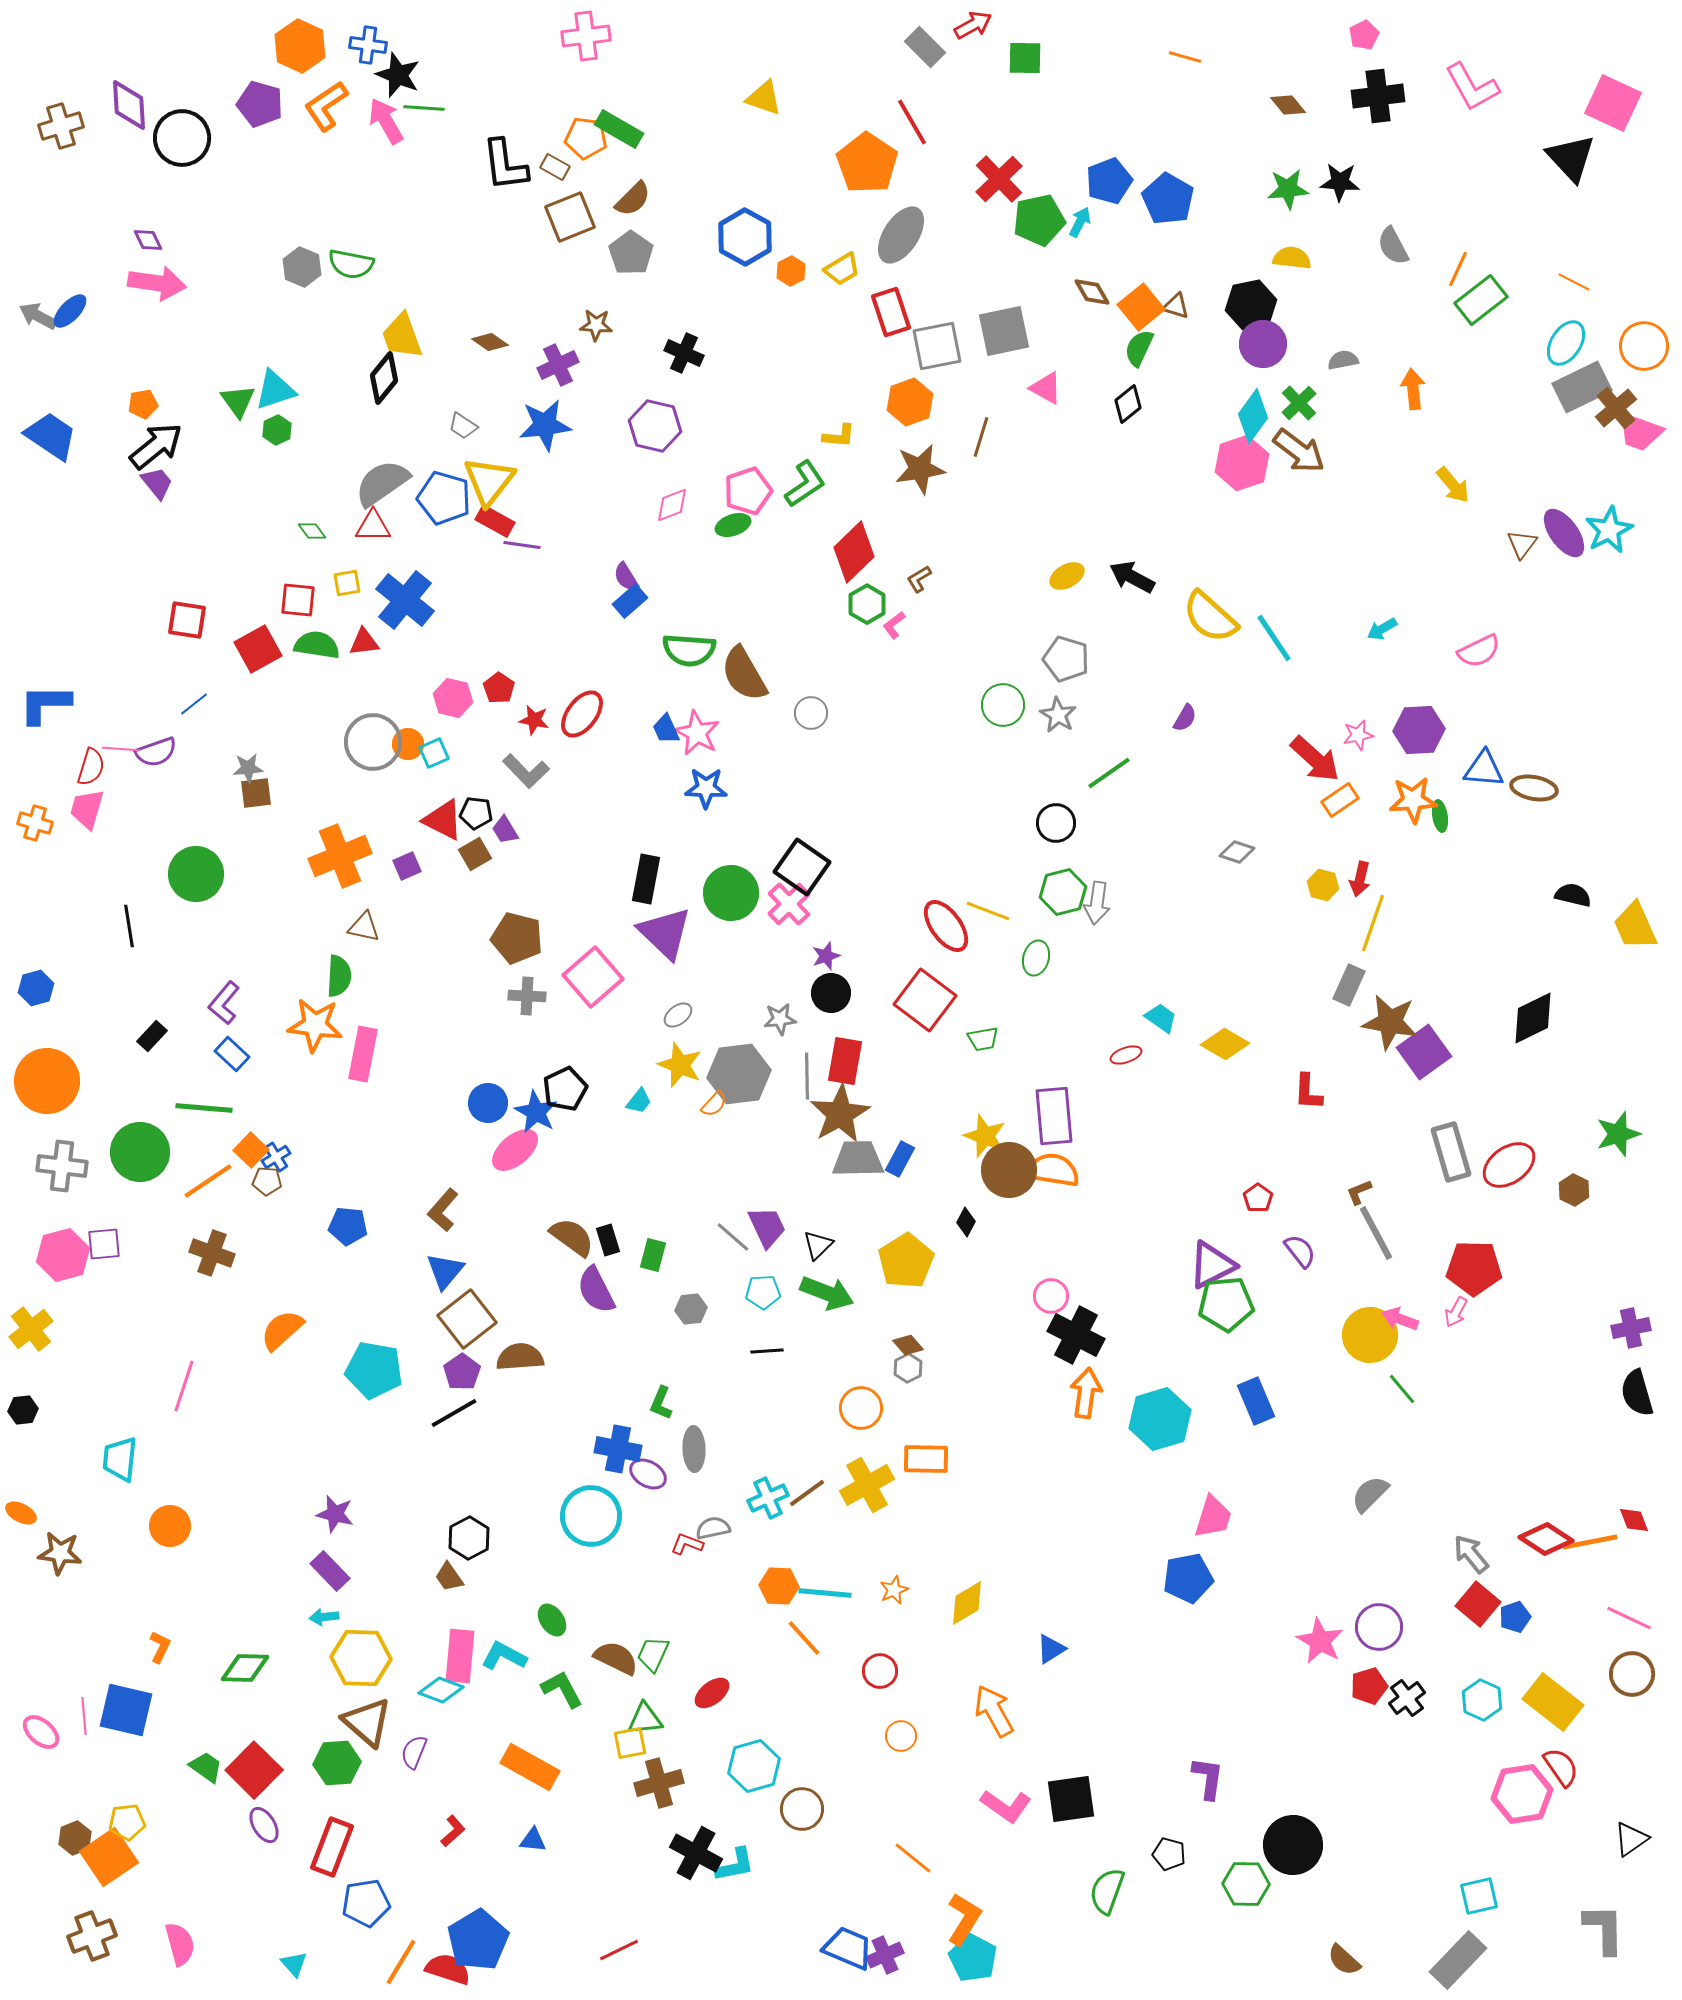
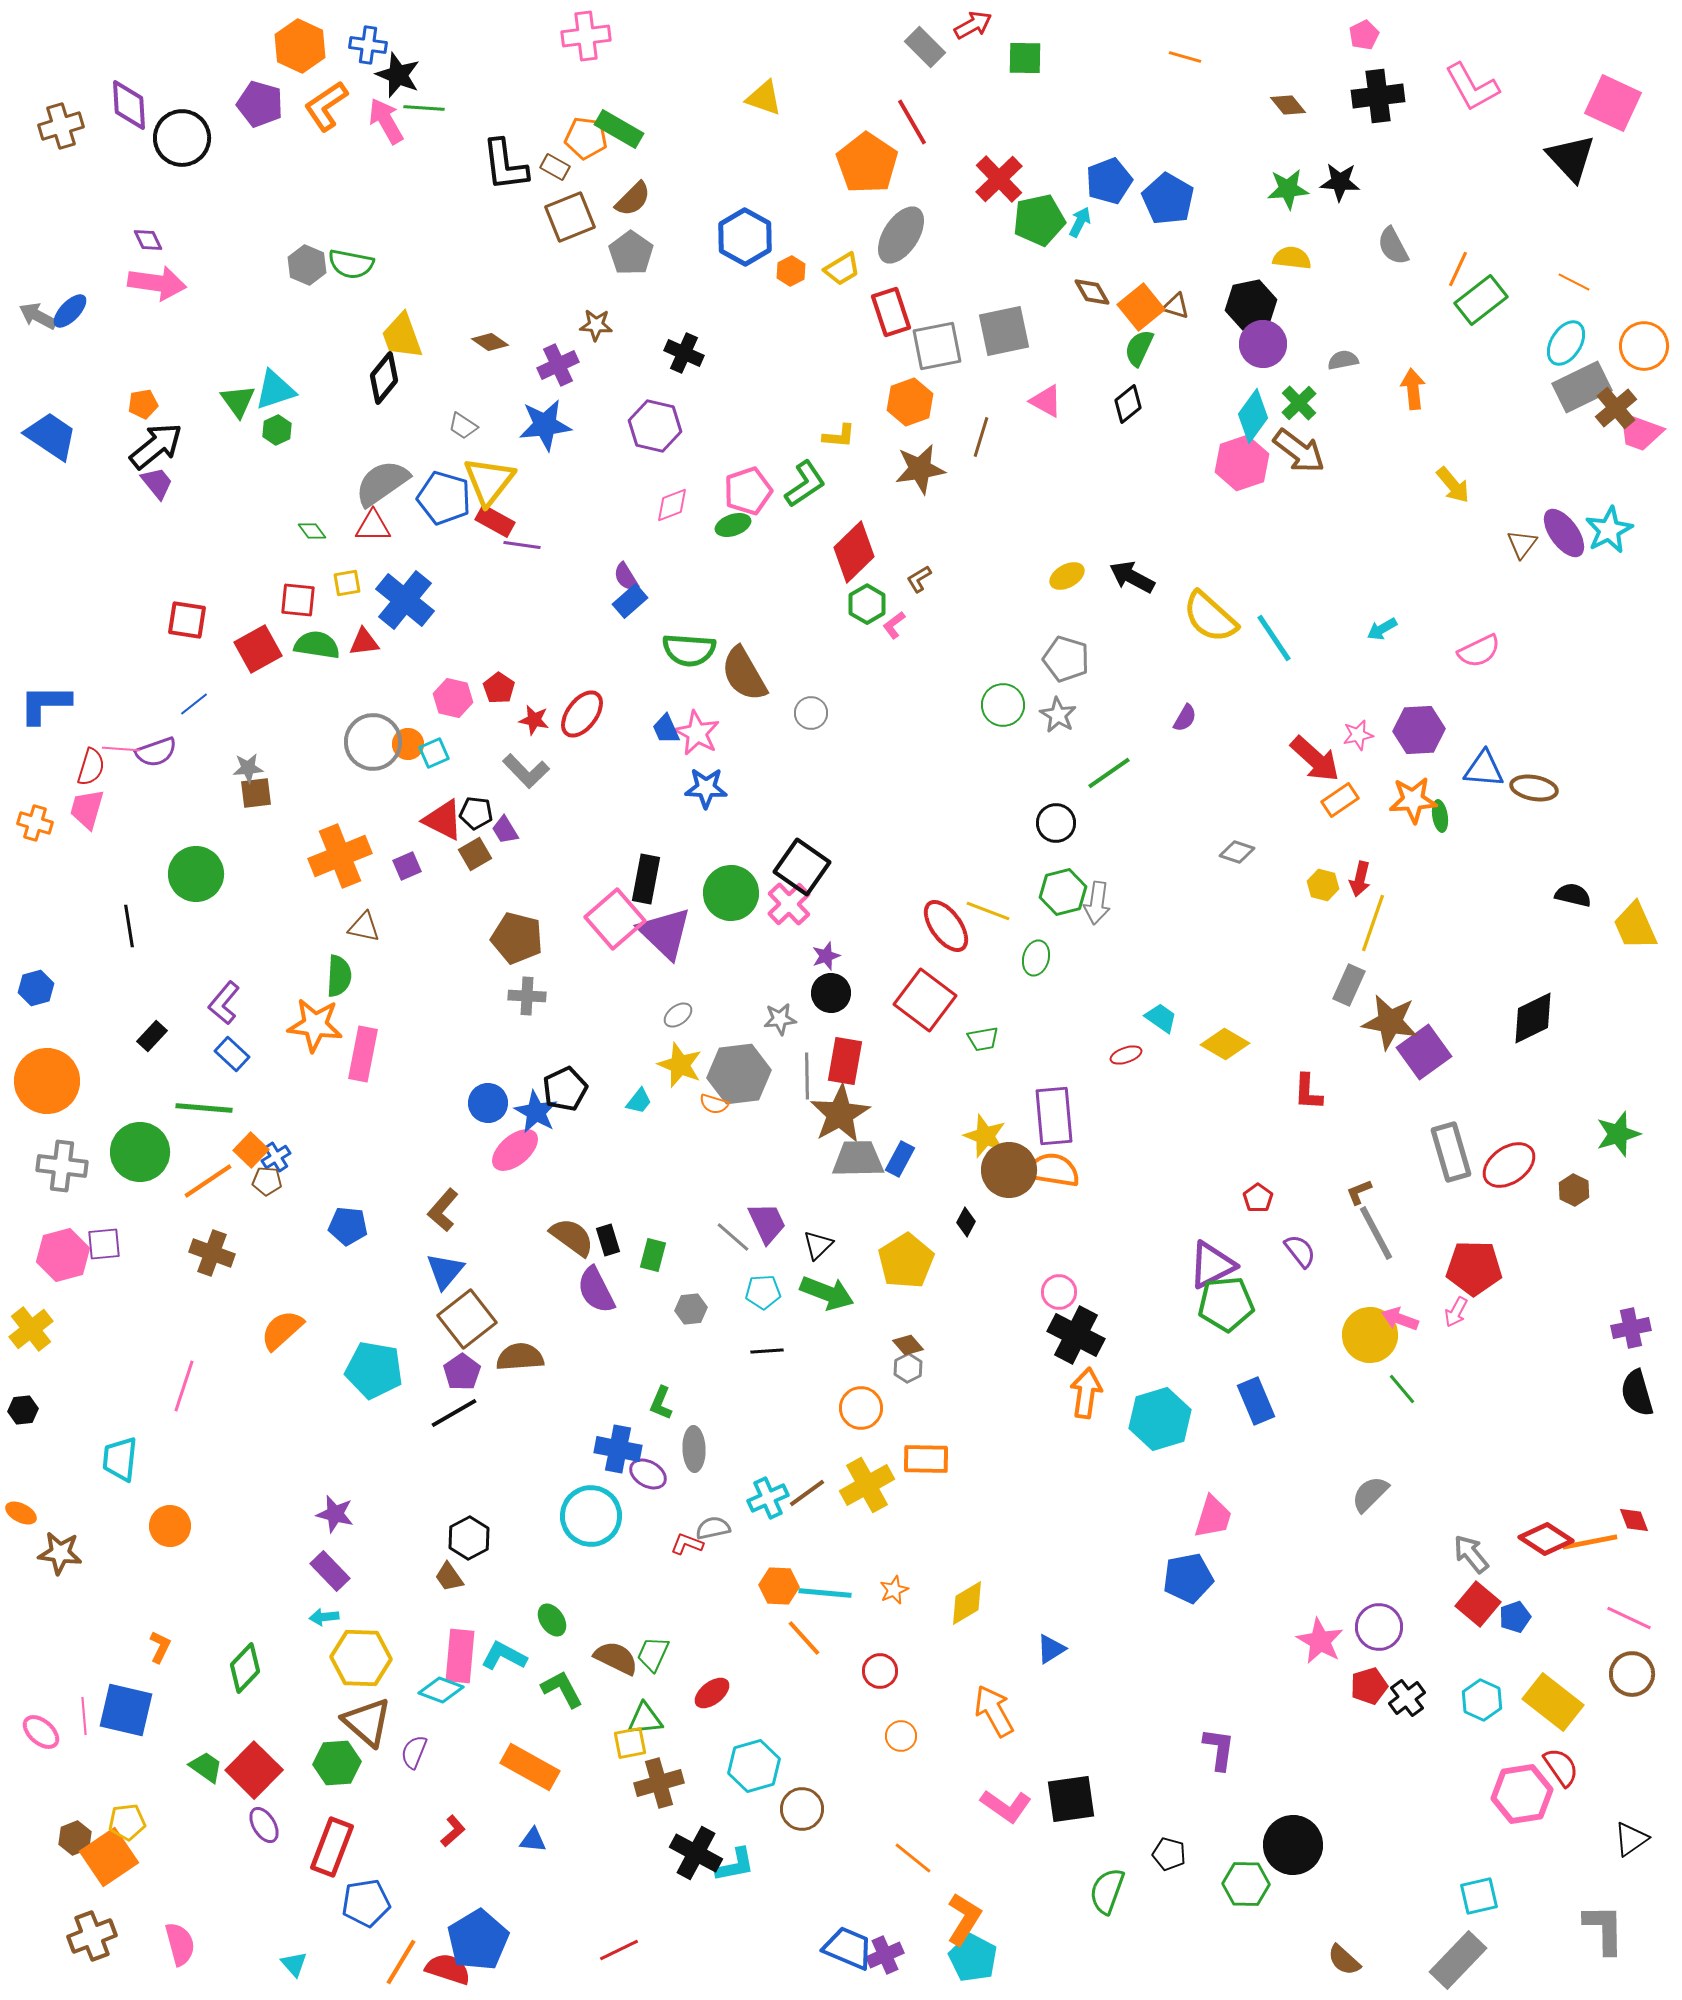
gray hexagon at (302, 267): moved 5 px right, 2 px up
pink triangle at (1046, 388): moved 13 px down
pink square at (593, 977): moved 22 px right, 58 px up
orange semicircle at (714, 1104): rotated 64 degrees clockwise
purple trapezoid at (767, 1227): moved 4 px up
pink circle at (1051, 1296): moved 8 px right, 4 px up
green diamond at (245, 1668): rotated 48 degrees counterclockwise
purple L-shape at (1208, 1778): moved 11 px right, 29 px up
